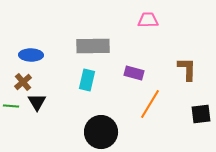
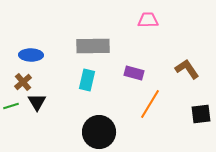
brown L-shape: rotated 35 degrees counterclockwise
green line: rotated 21 degrees counterclockwise
black circle: moved 2 px left
